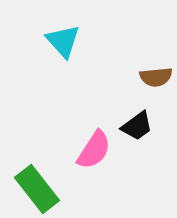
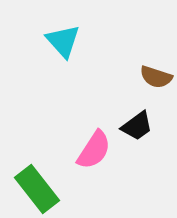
brown semicircle: rotated 24 degrees clockwise
